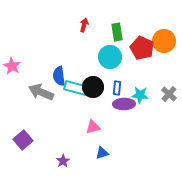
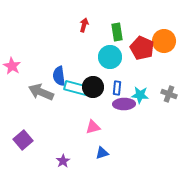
gray cross: rotated 21 degrees counterclockwise
